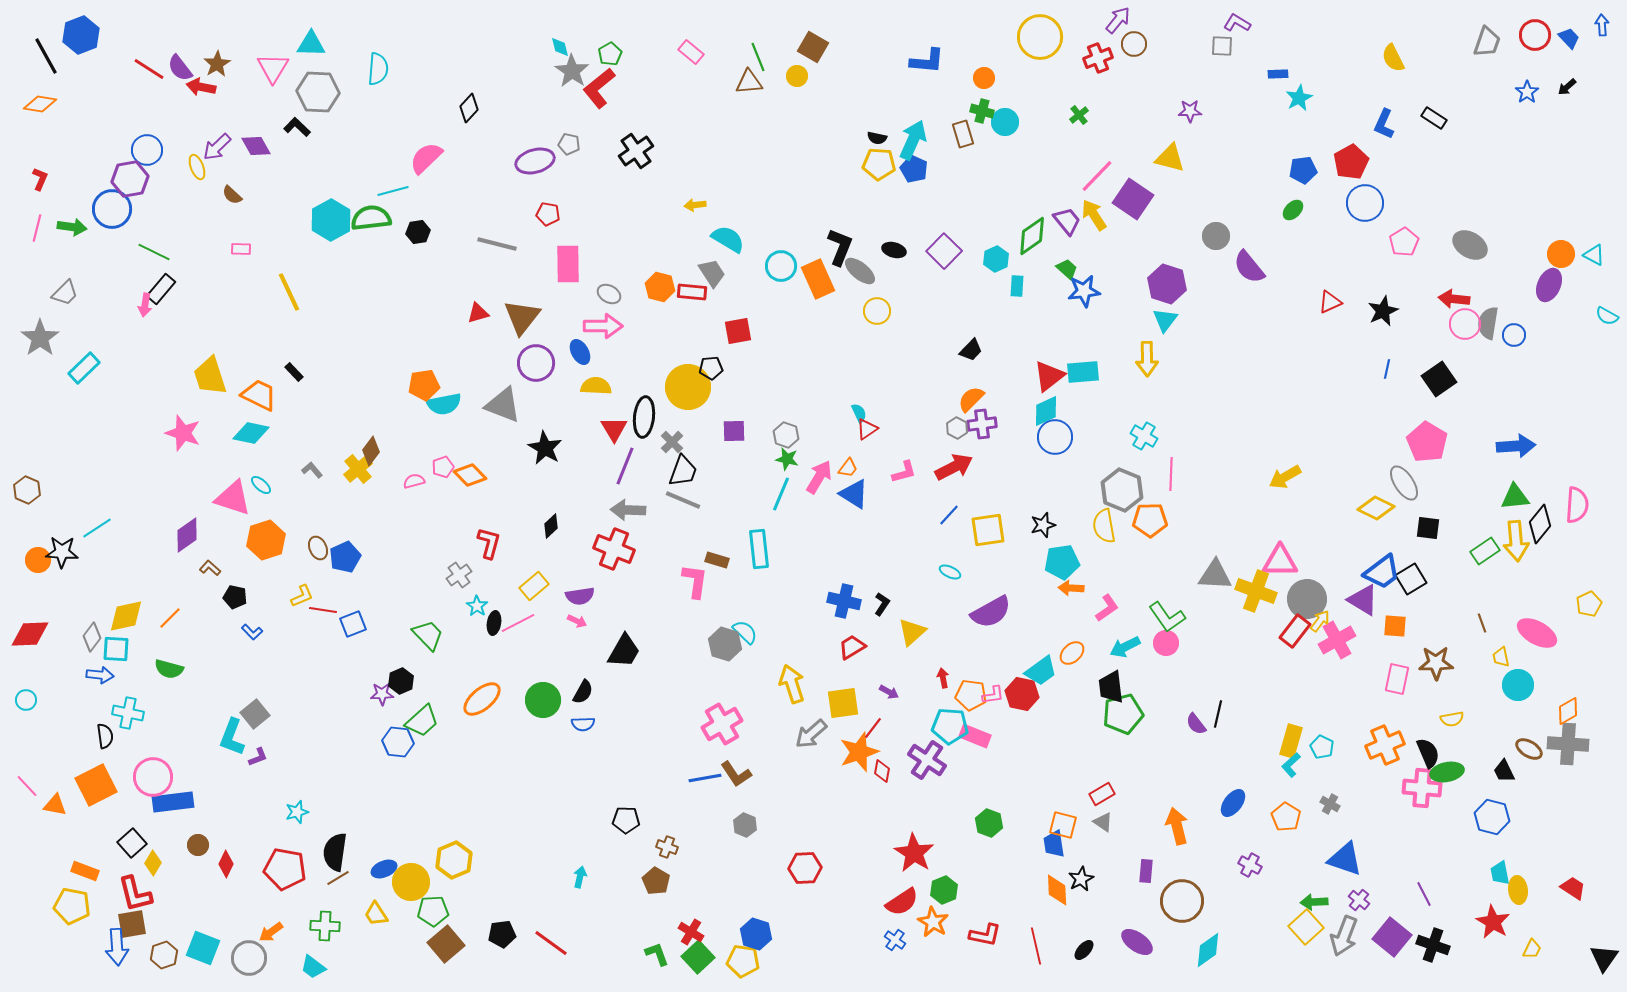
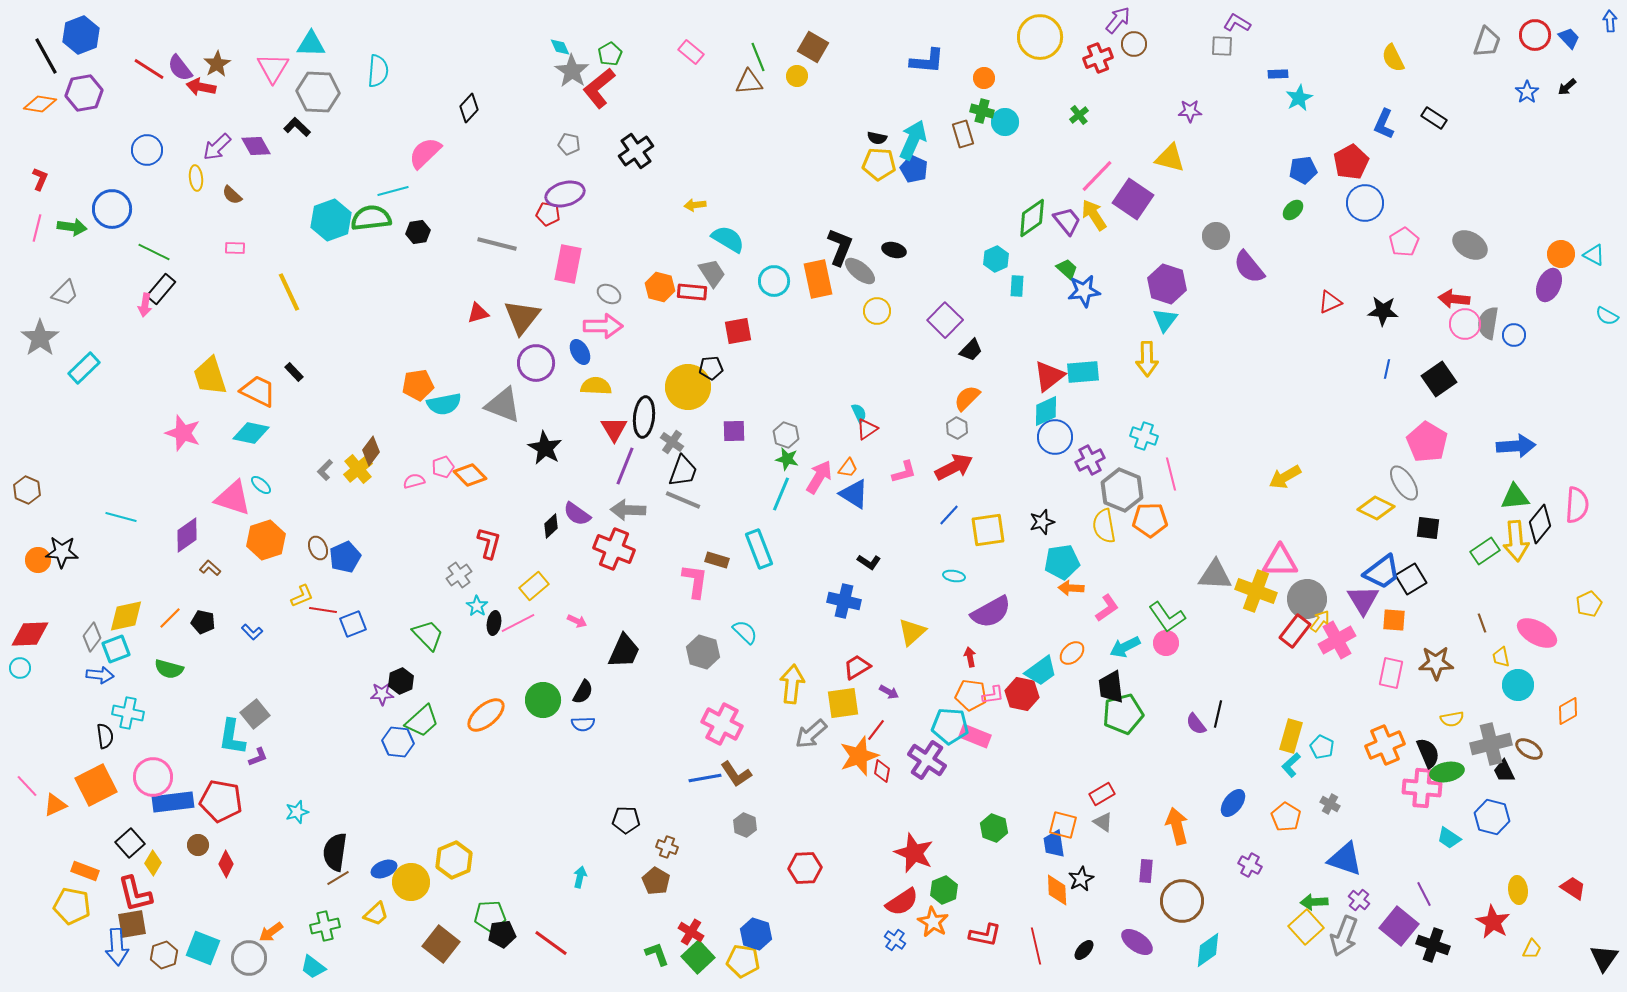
blue arrow at (1602, 25): moved 8 px right, 4 px up
cyan diamond at (560, 47): rotated 10 degrees counterclockwise
cyan semicircle at (378, 69): moved 2 px down
pink semicircle at (426, 158): moved 1 px left, 5 px up
purple ellipse at (535, 161): moved 30 px right, 33 px down
yellow ellipse at (197, 167): moved 1 px left, 11 px down; rotated 15 degrees clockwise
purple hexagon at (130, 179): moved 46 px left, 86 px up
cyan hexagon at (331, 220): rotated 9 degrees clockwise
green diamond at (1032, 236): moved 18 px up
pink rectangle at (241, 249): moved 6 px left, 1 px up
purple square at (944, 251): moved 1 px right, 69 px down
pink rectangle at (568, 264): rotated 12 degrees clockwise
cyan circle at (781, 266): moved 7 px left, 15 px down
orange rectangle at (818, 279): rotated 12 degrees clockwise
black star at (1383, 311): rotated 28 degrees clockwise
orange pentagon at (424, 385): moved 6 px left
orange trapezoid at (259, 395): moved 1 px left, 4 px up
orange semicircle at (971, 399): moved 4 px left, 1 px up
purple cross at (982, 424): moved 108 px right, 36 px down; rotated 20 degrees counterclockwise
cyan cross at (1144, 436): rotated 12 degrees counterclockwise
gray cross at (672, 442): rotated 10 degrees counterclockwise
gray L-shape at (312, 470): moved 13 px right; rotated 95 degrees counterclockwise
pink line at (1171, 474): rotated 16 degrees counterclockwise
black star at (1043, 525): moved 1 px left, 3 px up
cyan line at (97, 528): moved 24 px right, 11 px up; rotated 48 degrees clockwise
cyan rectangle at (759, 549): rotated 15 degrees counterclockwise
cyan ellipse at (950, 572): moved 4 px right, 4 px down; rotated 15 degrees counterclockwise
purple semicircle at (580, 596): moved 3 px left, 82 px up; rotated 44 degrees clockwise
black pentagon at (235, 597): moved 32 px left, 25 px down
purple triangle at (1363, 600): rotated 28 degrees clockwise
black L-shape at (882, 604): moved 13 px left, 42 px up; rotated 90 degrees clockwise
orange square at (1395, 626): moved 1 px left, 6 px up
gray hexagon at (725, 644): moved 22 px left, 8 px down
red trapezoid at (852, 647): moved 5 px right, 20 px down
cyan square at (116, 649): rotated 24 degrees counterclockwise
black trapezoid at (624, 651): rotated 6 degrees counterclockwise
red arrow at (943, 678): moved 27 px right, 21 px up
pink rectangle at (1397, 679): moved 6 px left, 6 px up
yellow arrow at (792, 684): rotated 24 degrees clockwise
orange ellipse at (482, 699): moved 4 px right, 16 px down
cyan circle at (26, 700): moved 6 px left, 32 px up
pink cross at (722, 724): rotated 33 degrees counterclockwise
red line at (873, 728): moved 3 px right, 2 px down
cyan L-shape at (232, 737): rotated 12 degrees counterclockwise
yellow rectangle at (1291, 741): moved 5 px up
gray cross at (1568, 744): moved 77 px left; rotated 18 degrees counterclockwise
orange star at (859, 752): moved 4 px down
orange triangle at (55, 805): rotated 35 degrees counterclockwise
green hexagon at (989, 823): moved 5 px right, 5 px down
black square at (132, 843): moved 2 px left
red star at (914, 853): rotated 9 degrees counterclockwise
red pentagon at (285, 869): moved 64 px left, 68 px up
cyan trapezoid at (1500, 873): moved 51 px left, 35 px up; rotated 45 degrees counterclockwise
green pentagon at (433, 911): moved 57 px right, 5 px down
yellow trapezoid at (376, 914): rotated 100 degrees counterclockwise
green cross at (325, 926): rotated 16 degrees counterclockwise
purple square at (1392, 937): moved 7 px right, 11 px up
brown square at (446, 944): moved 5 px left; rotated 12 degrees counterclockwise
